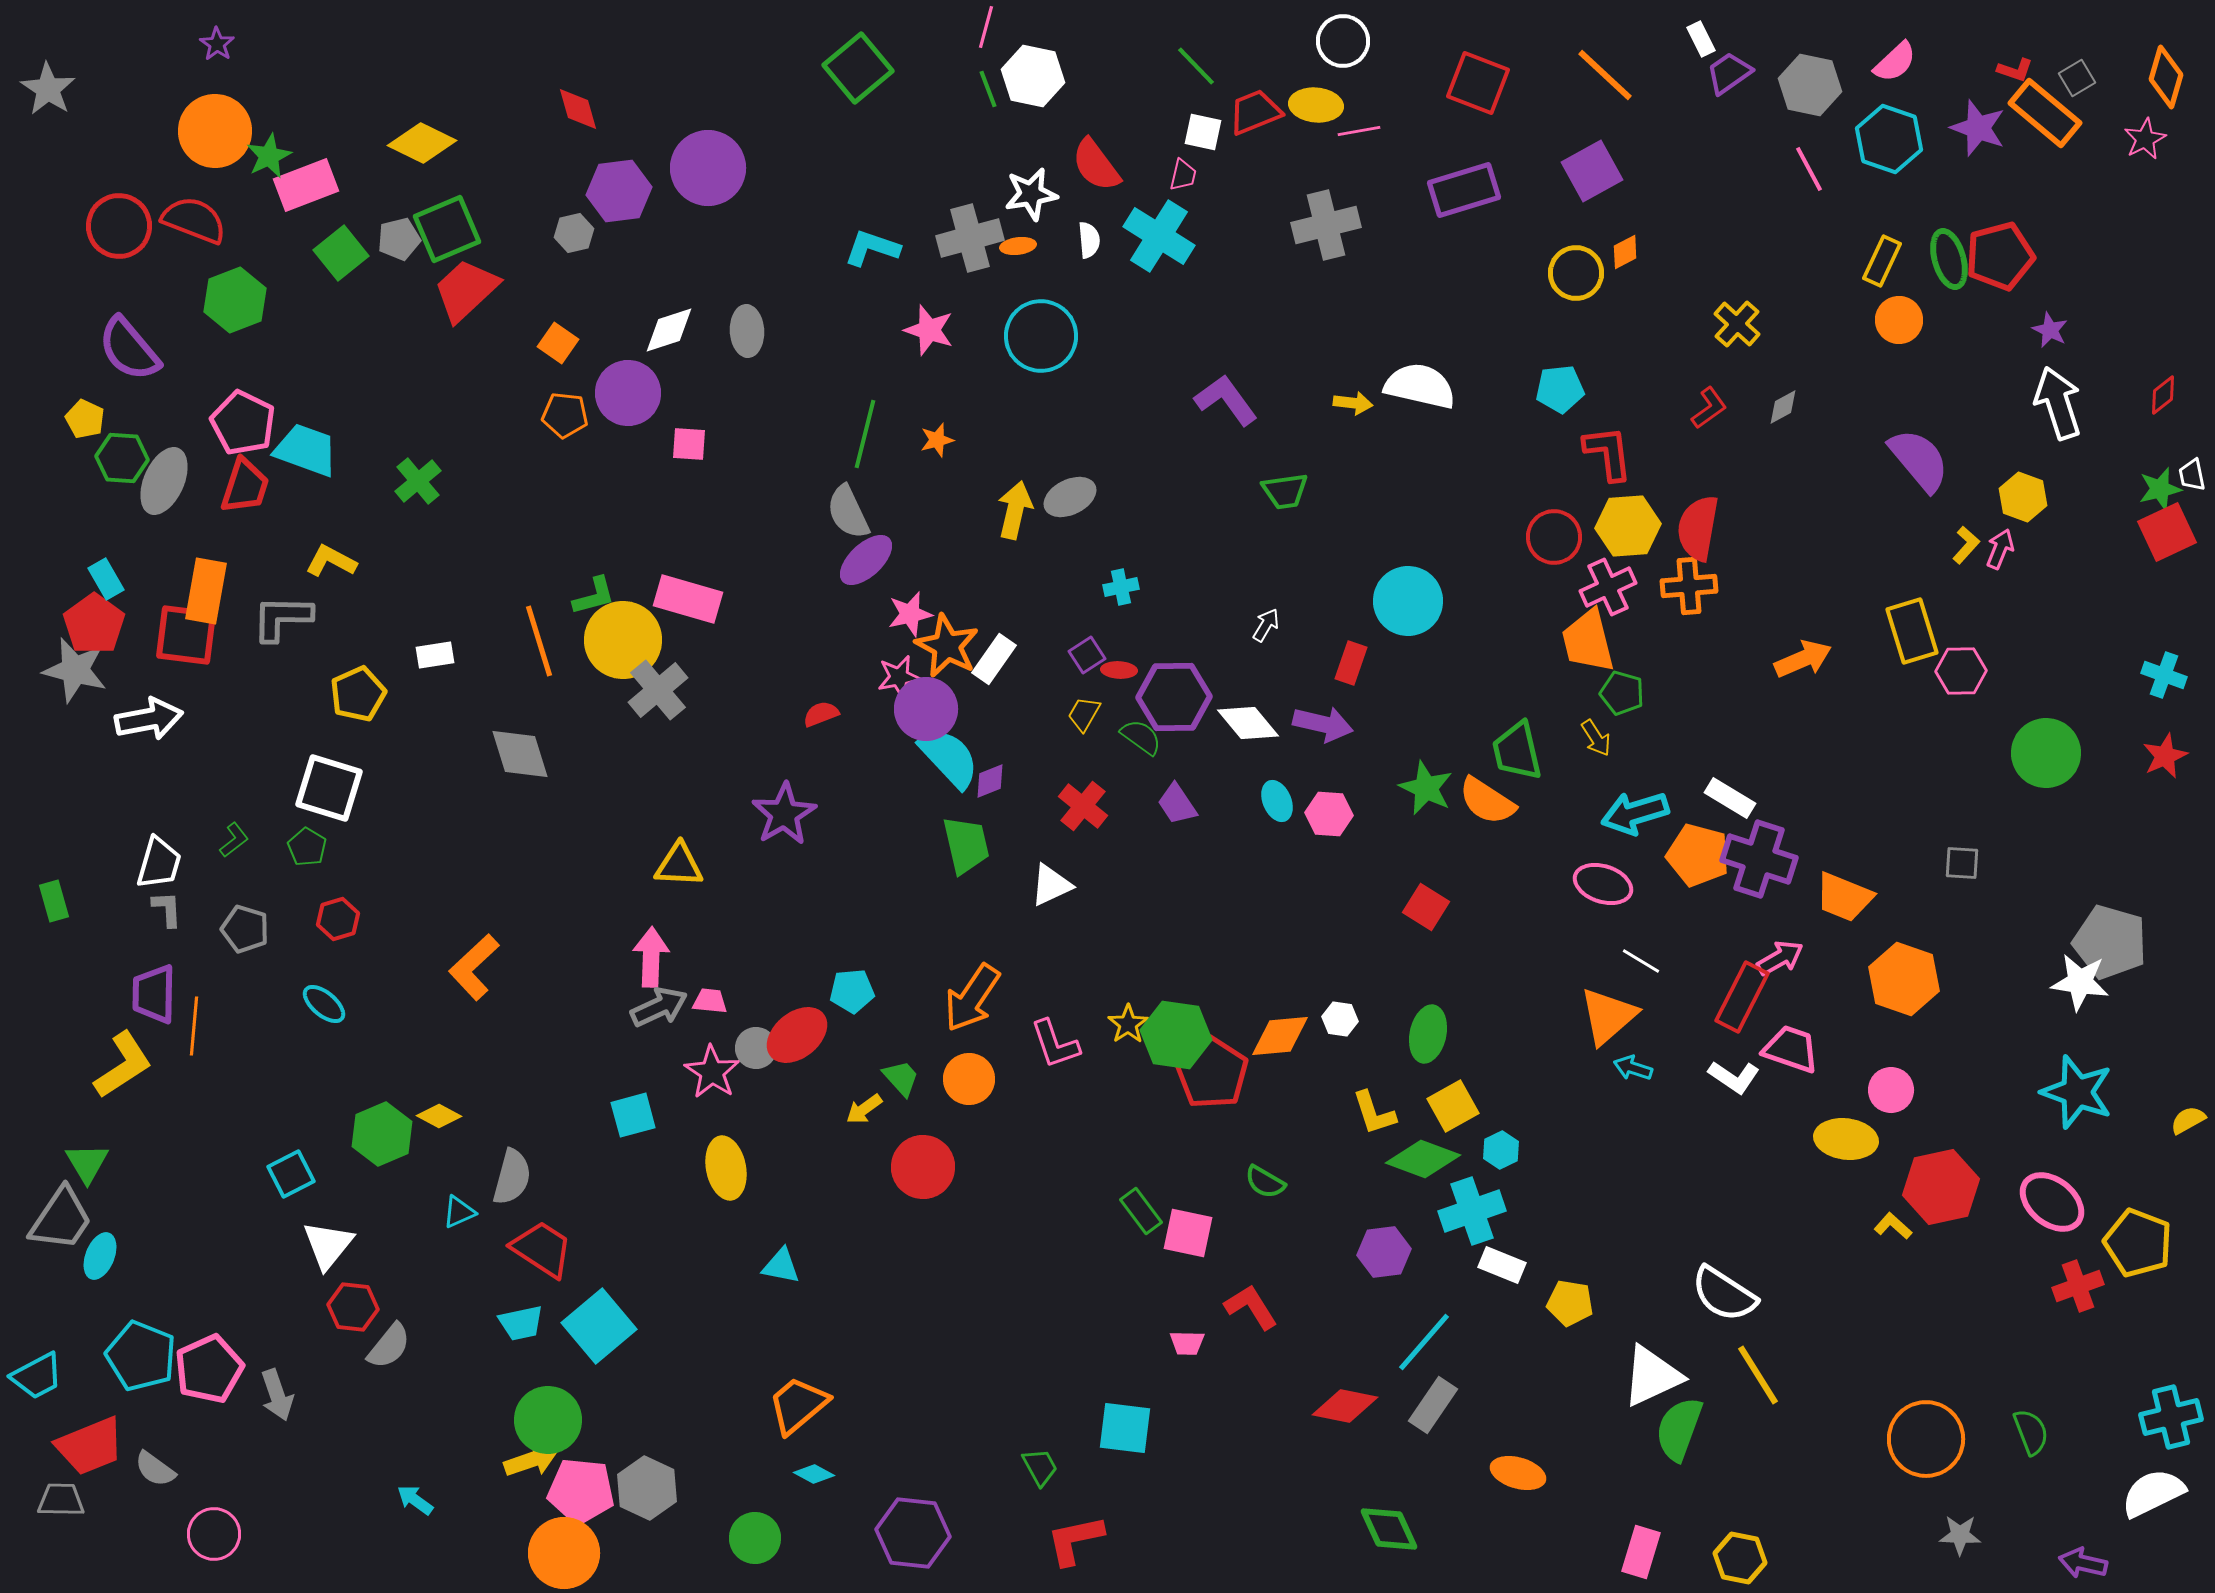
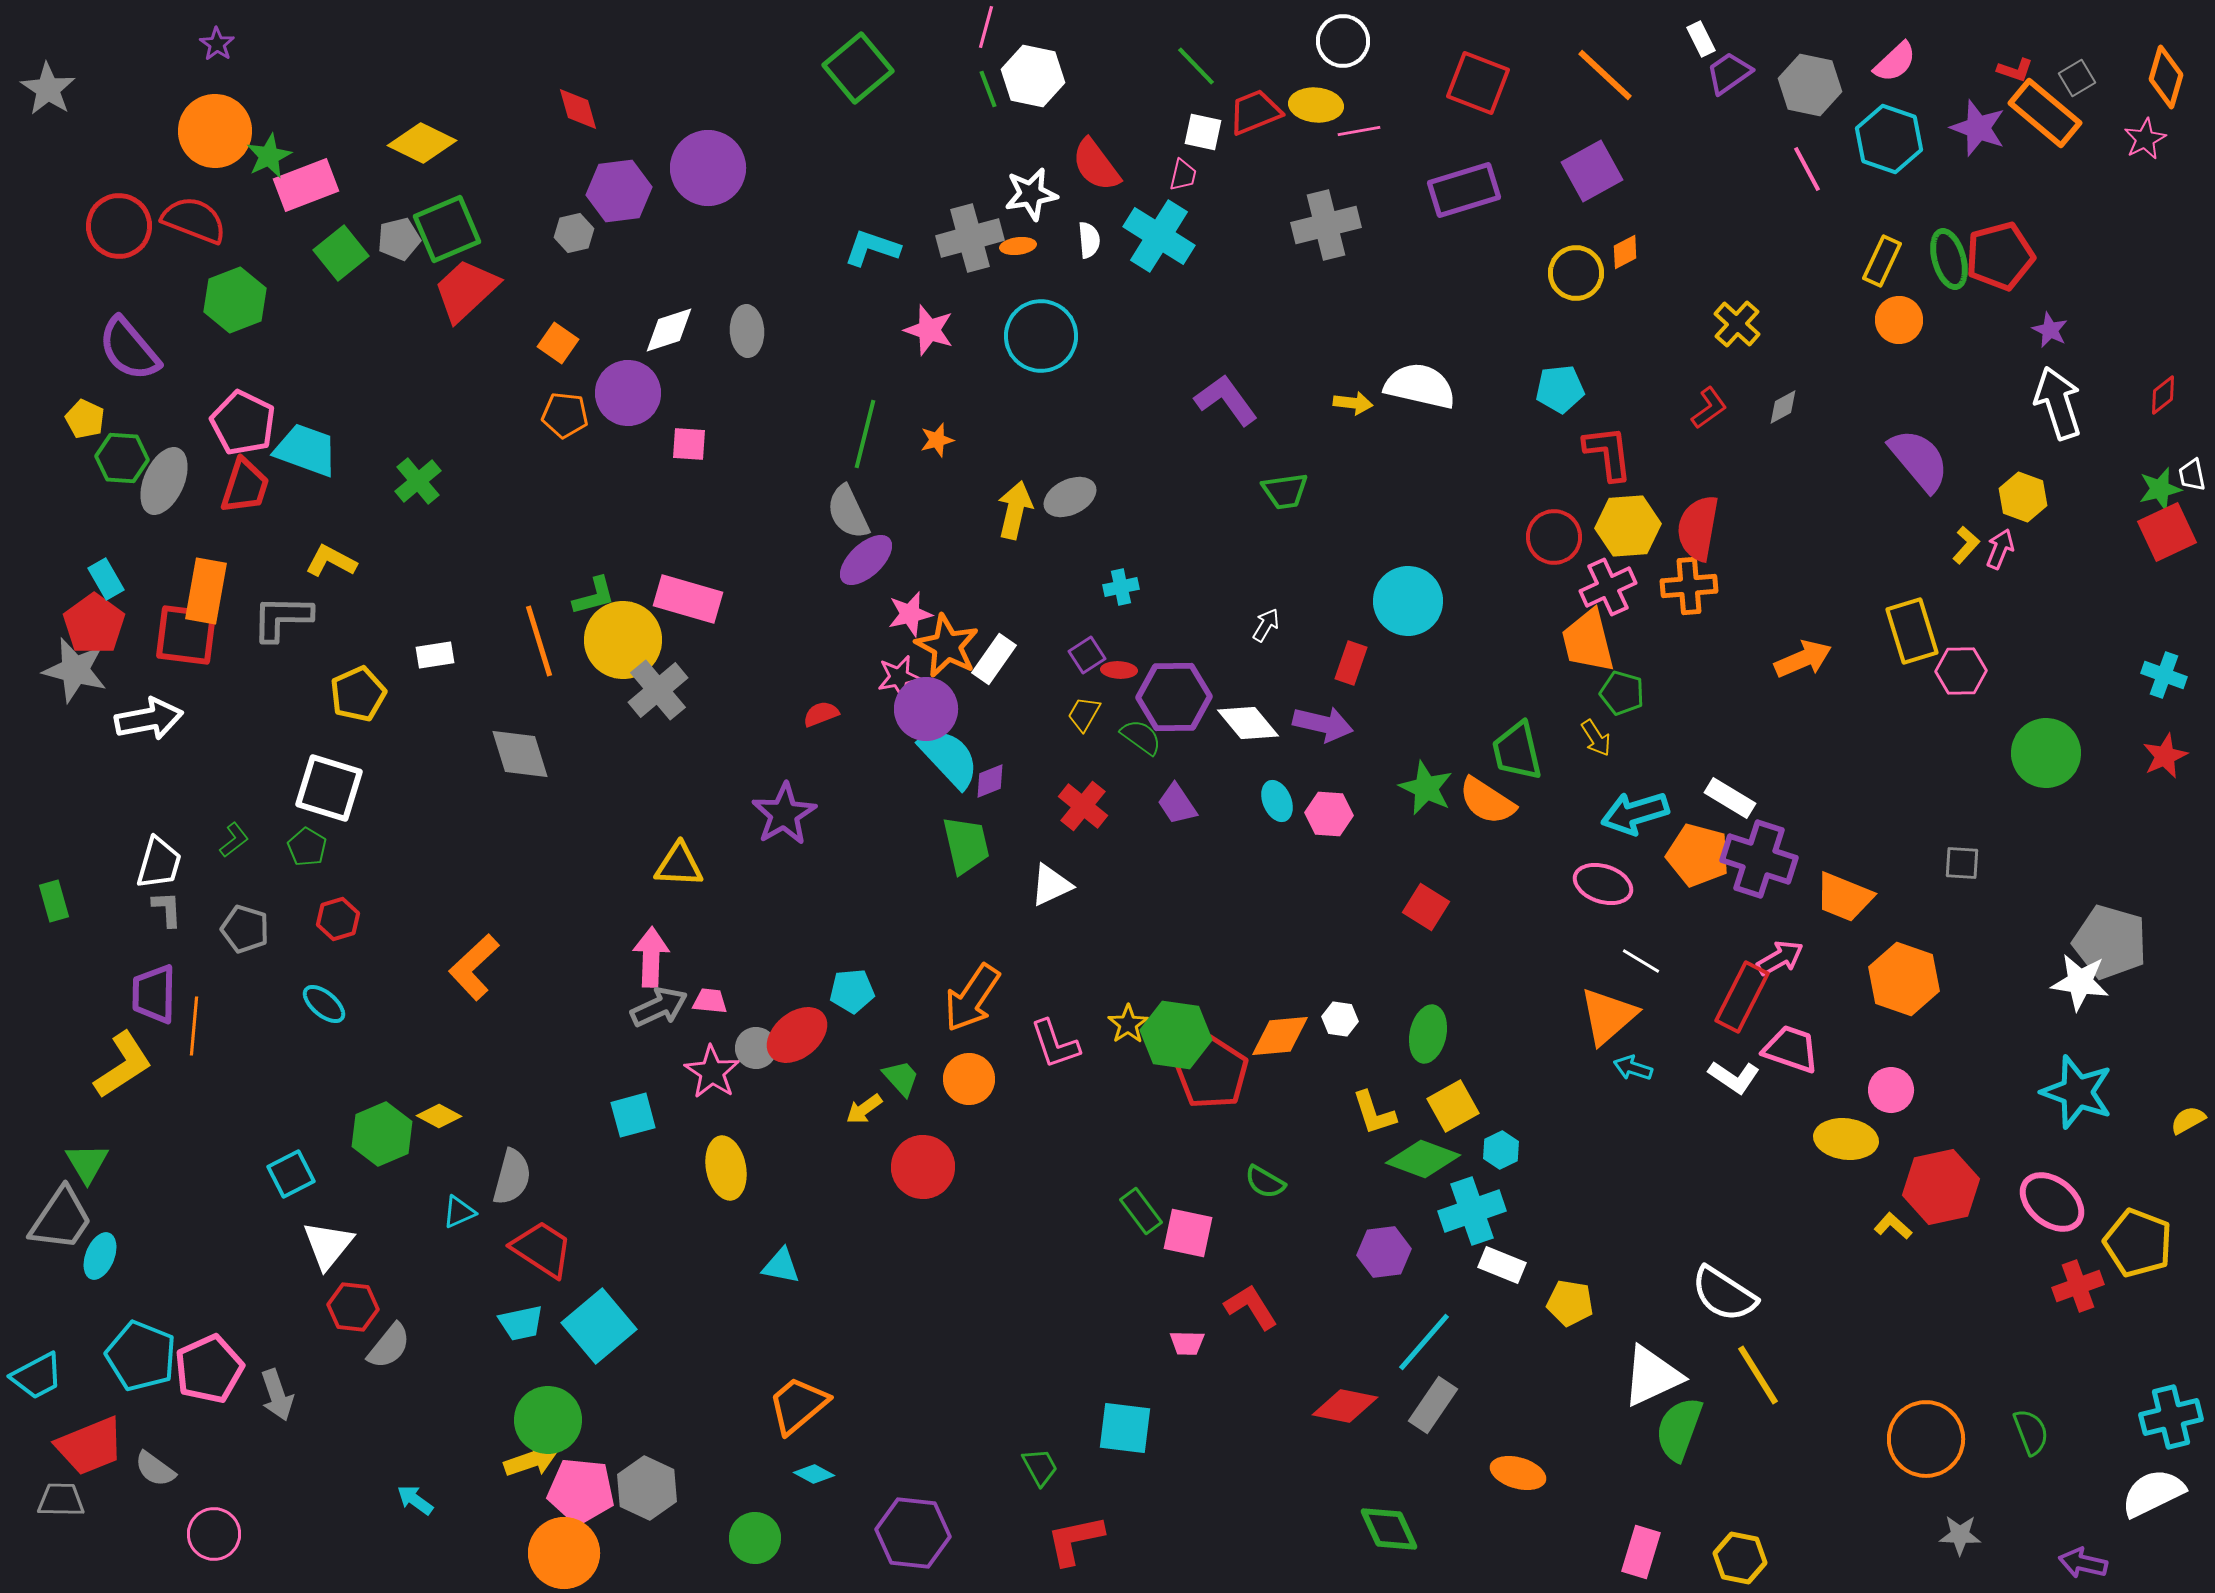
pink line at (1809, 169): moved 2 px left
